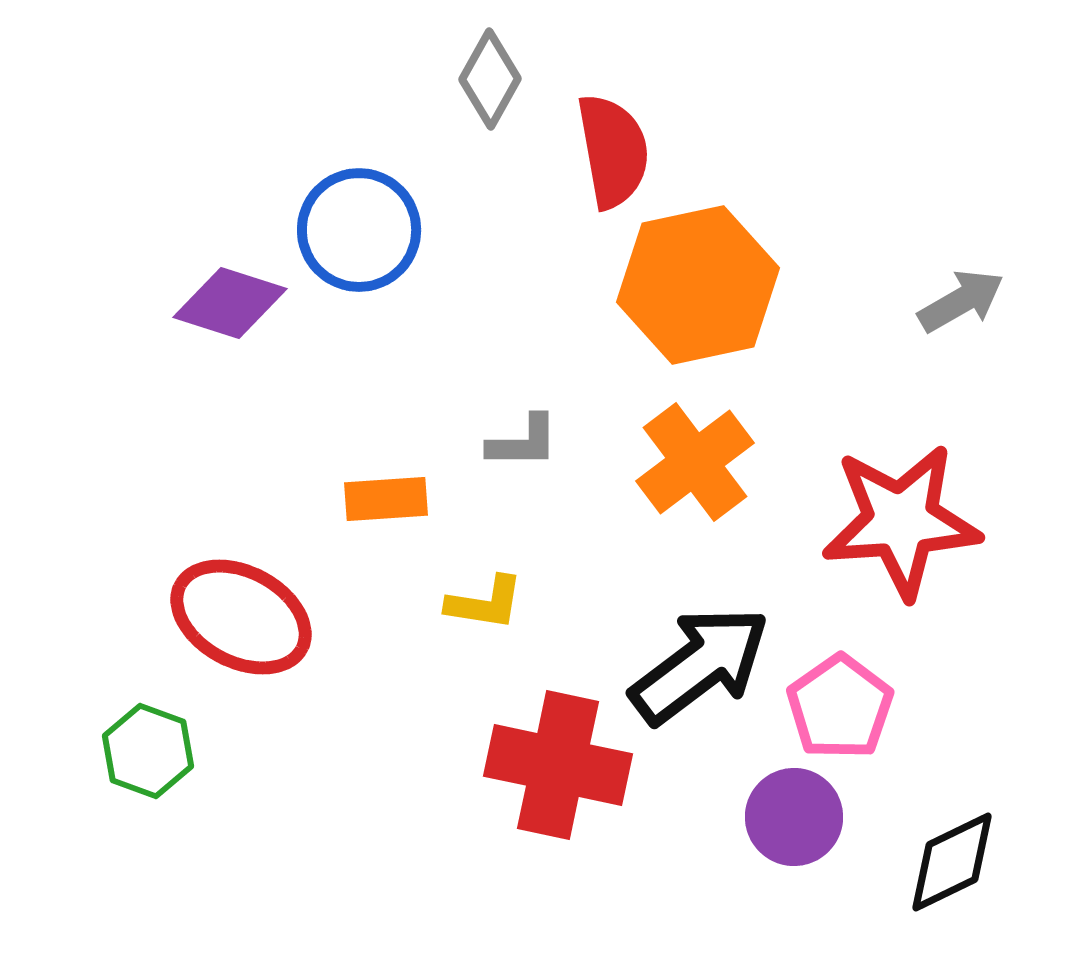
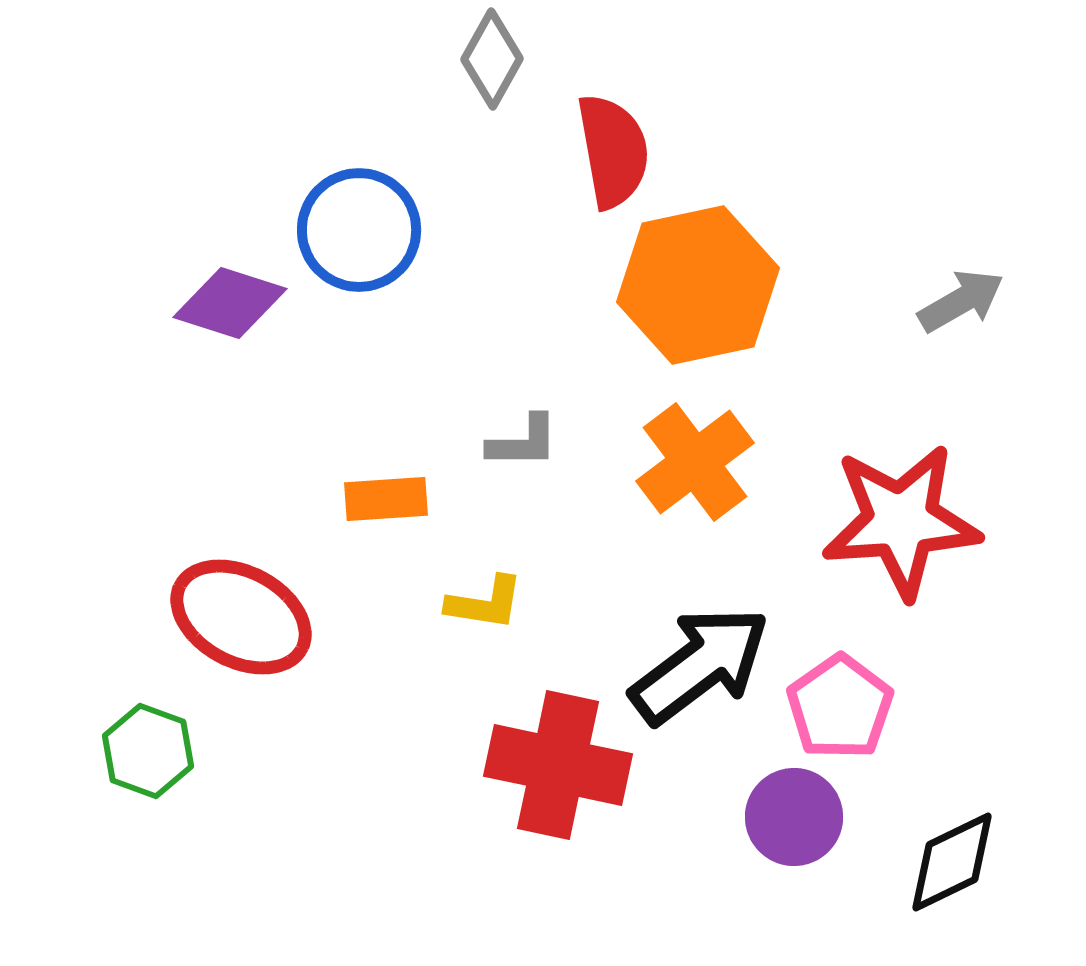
gray diamond: moved 2 px right, 20 px up
